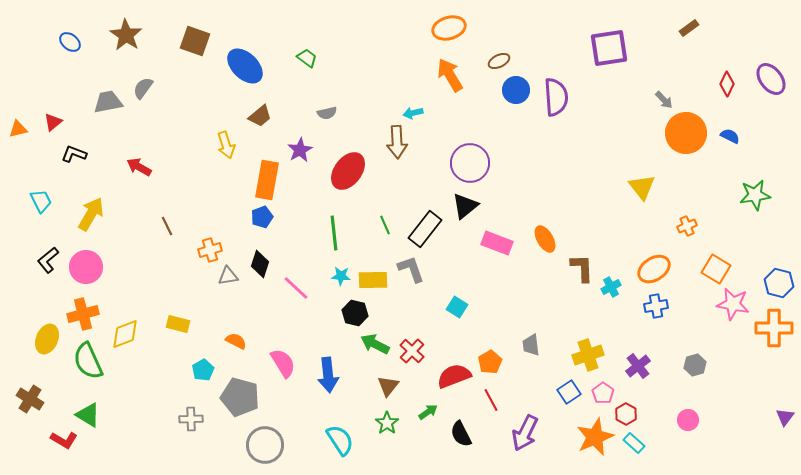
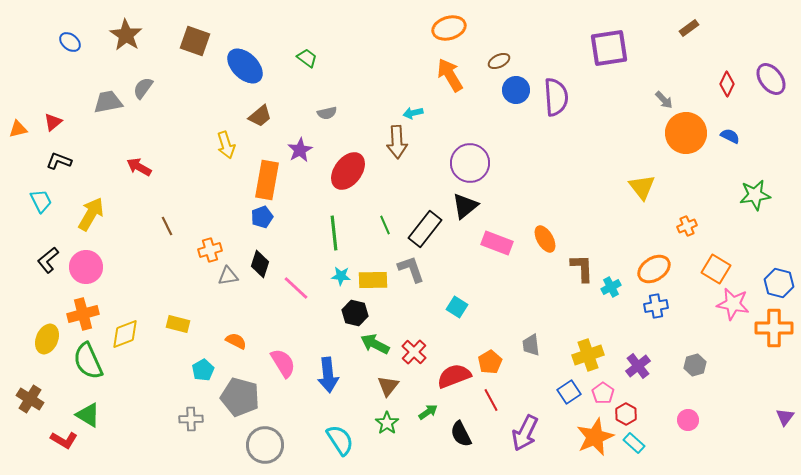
black L-shape at (74, 154): moved 15 px left, 7 px down
red cross at (412, 351): moved 2 px right, 1 px down
